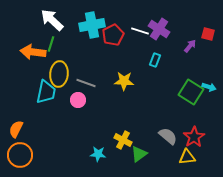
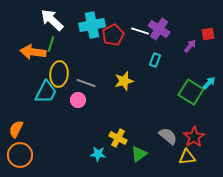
red square: rotated 24 degrees counterclockwise
yellow star: rotated 18 degrees counterclockwise
cyan arrow: moved 4 px up; rotated 64 degrees counterclockwise
cyan trapezoid: rotated 15 degrees clockwise
yellow cross: moved 5 px left, 2 px up
